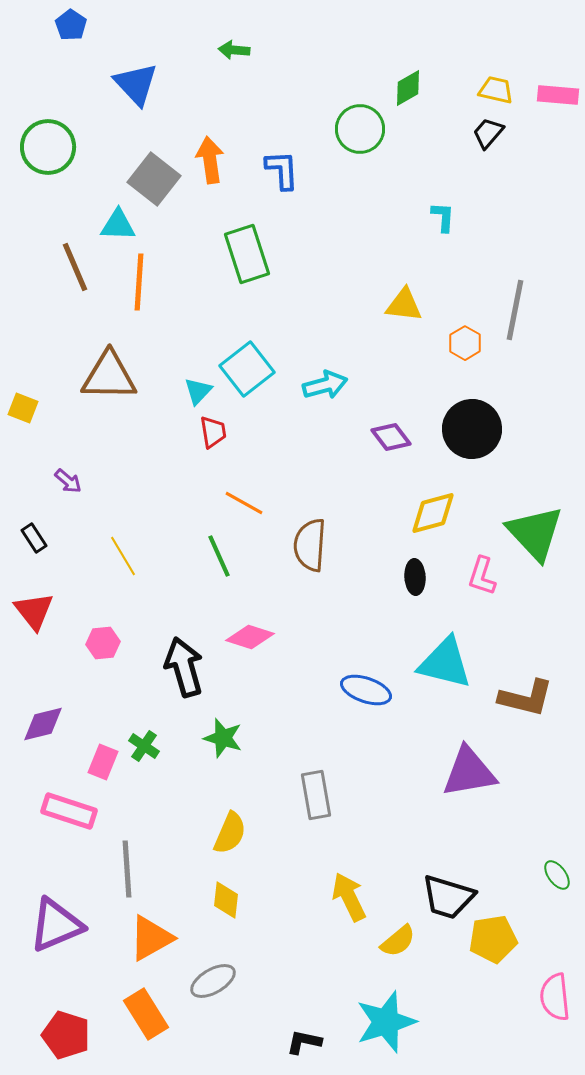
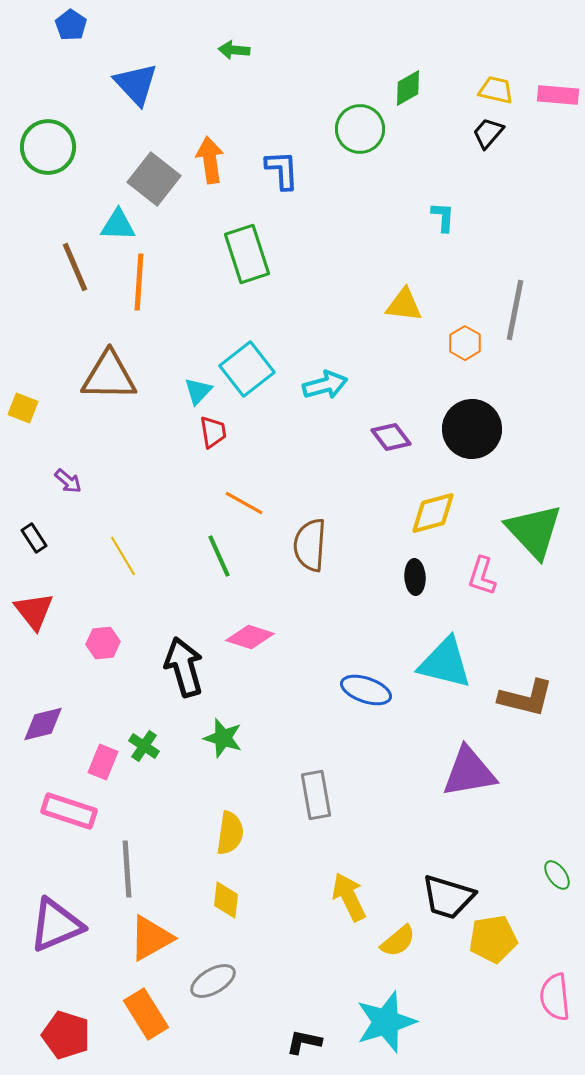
green triangle at (535, 533): moved 1 px left, 2 px up
yellow semicircle at (230, 833): rotated 15 degrees counterclockwise
